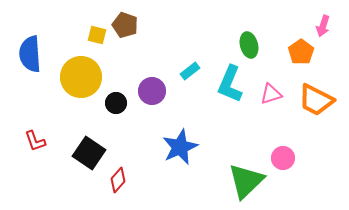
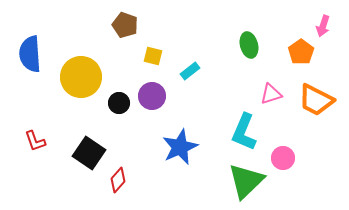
yellow square: moved 56 px right, 21 px down
cyan L-shape: moved 14 px right, 48 px down
purple circle: moved 5 px down
black circle: moved 3 px right
